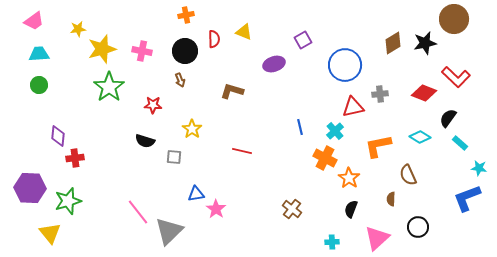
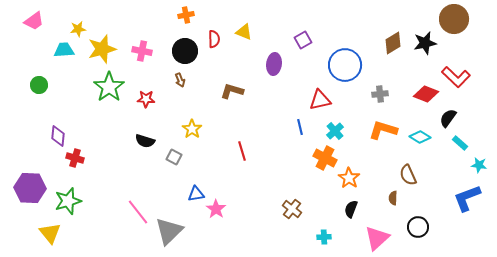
cyan trapezoid at (39, 54): moved 25 px right, 4 px up
purple ellipse at (274, 64): rotated 65 degrees counterclockwise
red diamond at (424, 93): moved 2 px right, 1 px down
red star at (153, 105): moved 7 px left, 6 px up
red triangle at (353, 107): moved 33 px left, 7 px up
orange L-shape at (378, 146): moved 5 px right, 16 px up; rotated 28 degrees clockwise
red line at (242, 151): rotated 60 degrees clockwise
gray square at (174, 157): rotated 21 degrees clockwise
red cross at (75, 158): rotated 24 degrees clockwise
cyan star at (479, 168): moved 3 px up
brown semicircle at (391, 199): moved 2 px right, 1 px up
cyan cross at (332, 242): moved 8 px left, 5 px up
